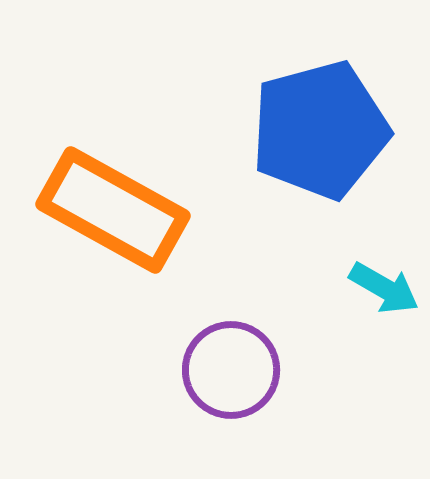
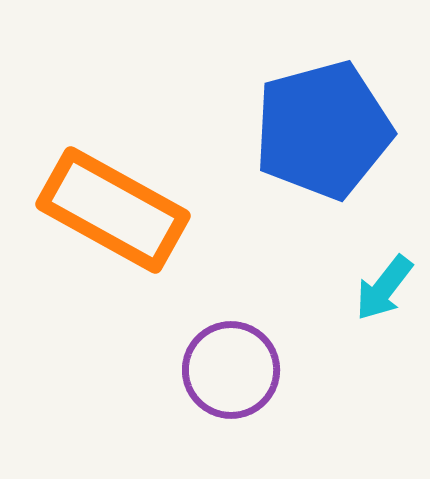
blue pentagon: moved 3 px right
cyan arrow: rotated 98 degrees clockwise
